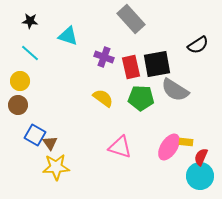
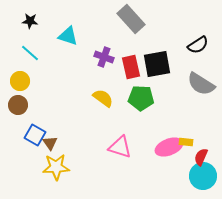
gray semicircle: moved 26 px right, 6 px up
pink ellipse: rotated 36 degrees clockwise
cyan circle: moved 3 px right
